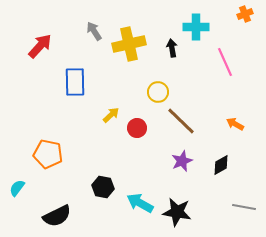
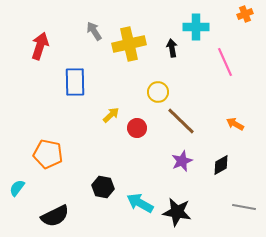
red arrow: rotated 24 degrees counterclockwise
black semicircle: moved 2 px left
